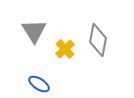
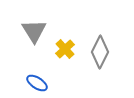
gray diamond: moved 2 px right, 12 px down; rotated 16 degrees clockwise
blue ellipse: moved 2 px left, 1 px up
